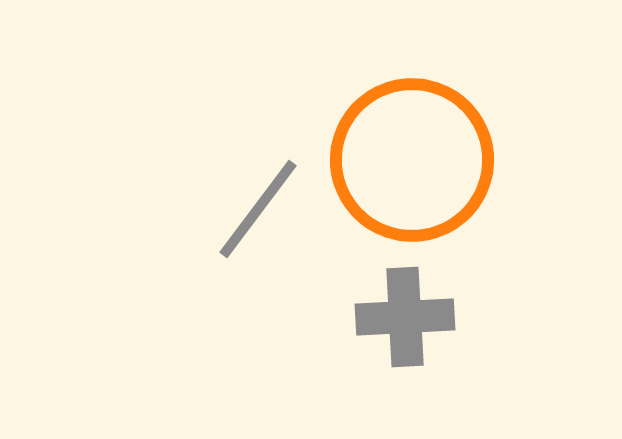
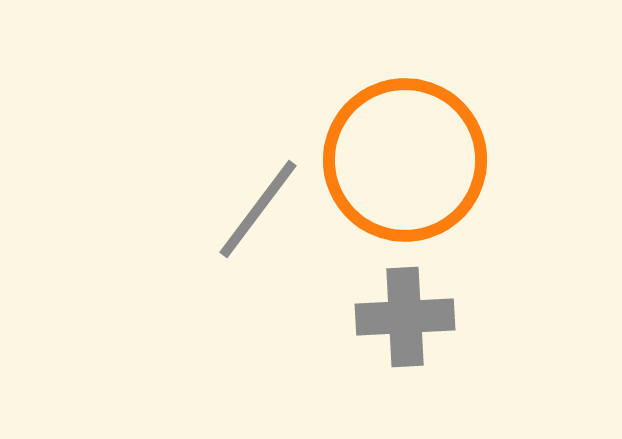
orange circle: moved 7 px left
